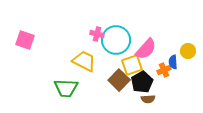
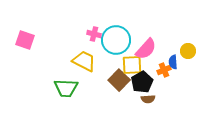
pink cross: moved 3 px left
yellow square: rotated 15 degrees clockwise
